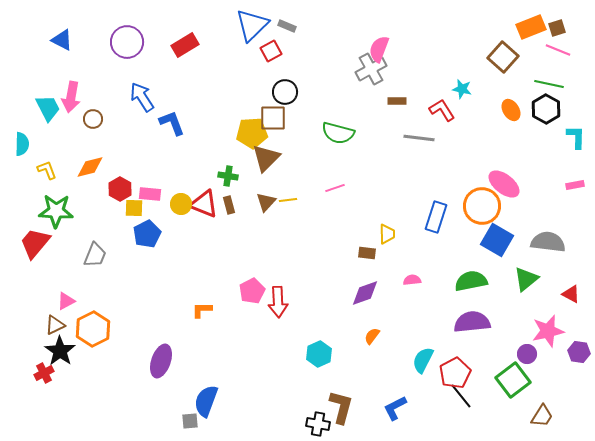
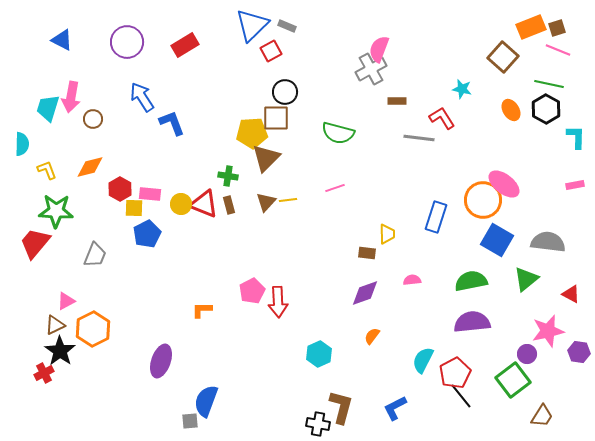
cyan trapezoid at (48, 108): rotated 136 degrees counterclockwise
red L-shape at (442, 110): moved 8 px down
brown square at (273, 118): moved 3 px right
orange circle at (482, 206): moved 1 px right, 6 px up
